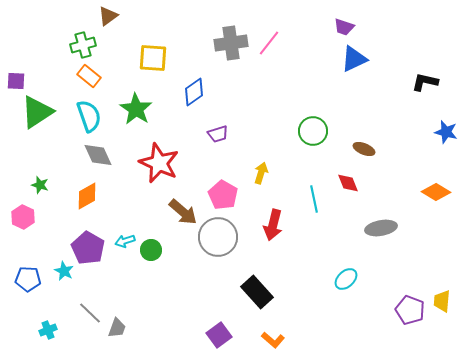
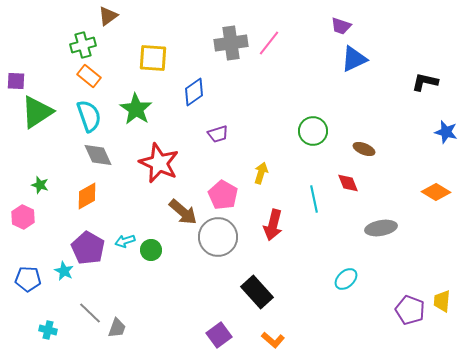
purple trapezoid at (344, 27): moved 3 px left, 1 px up
cyan cross at (48, 330): rotated 36 degrees clockwise
